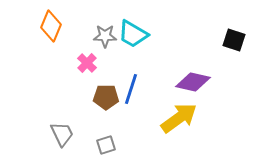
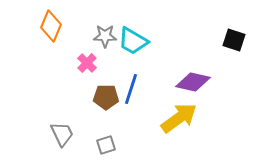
cyan trapezoid: moved 7 px down
